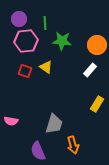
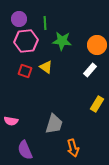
orange arrow: moved 3 px down
purple semicircle: moved 13 px left, 1 px up
